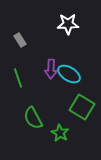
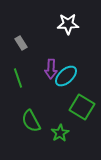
gray rectangle: moved 1 px right, 3 px down
cyan ellipse: moved 3 px left, 2 px down; rotated 75 degrees counterclockwise
green semicircle: moved 2 px left, 3 px down
green star: rotated 12 degrees clockwise
